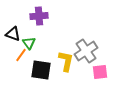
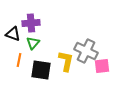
purple cross: moved 8 px left, 7 px down
green triangle: moved 4 px right; rotated 16 degrees clockwise
gray cross: rotated 30 degrees counterclockwise
orange line: moved 2 px left, 5 px down; rotated 24 degrees counterclockwise
pink square: moved 2 px right, 6 px up
